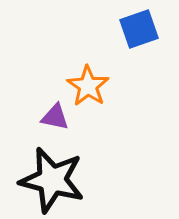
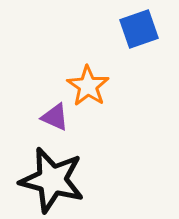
purple triangle: rotated 12 degrees clockwise
